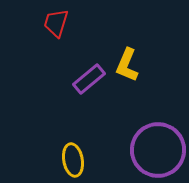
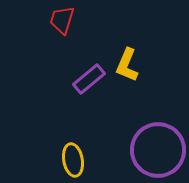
red trapezoid: moved 6 px right, 3 px up
